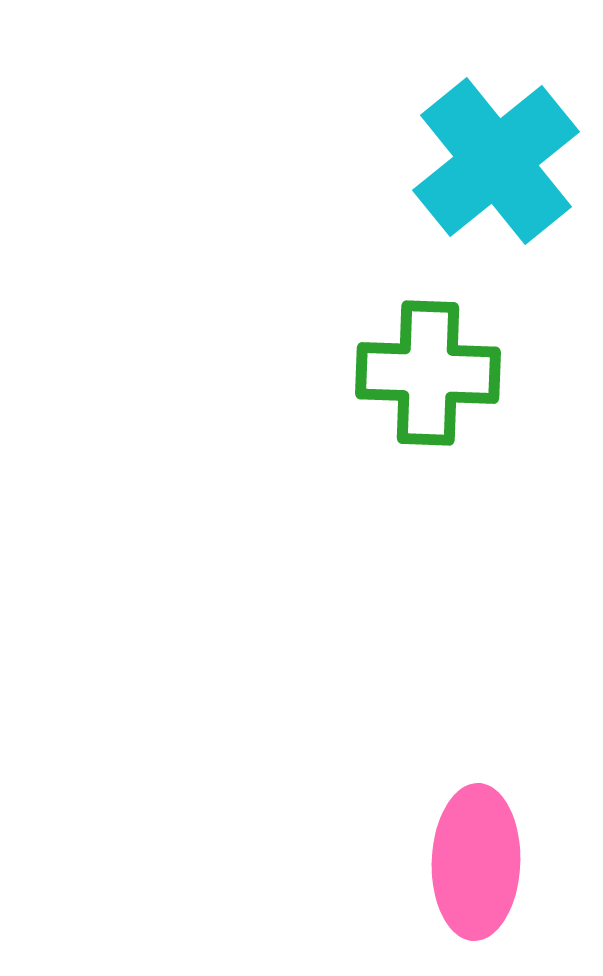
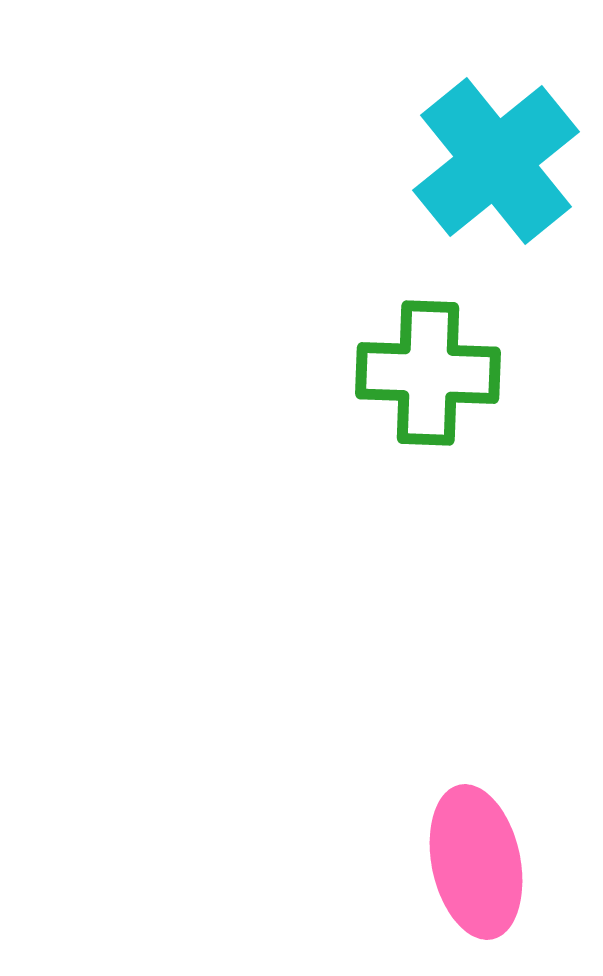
pink ellipse: rotated 14 degrees counterclockwise
